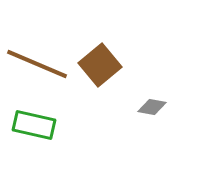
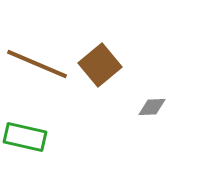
gray diamond: rotated 12 degrees counterclockwise
green rectangle: moved 9 px left, 12 px down
